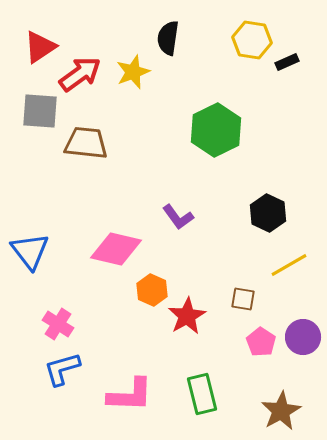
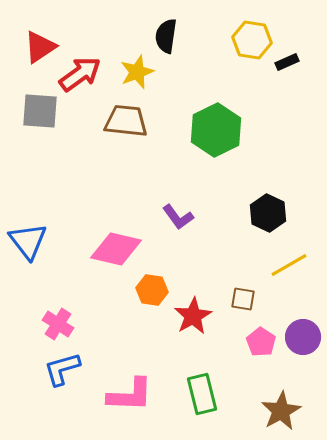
black semicircle: moved 2 px left, 2 px up
yellow star: moved 4 px right
brown trapezoid: moved 40 px right, 22 px up
blue triangle: moved 2 px left, 10 px up
orange hexagon: rotated 16 degrees counterclockwise
red star: moved 6 px right
